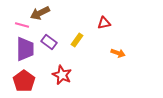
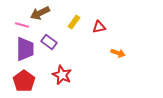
red triangle: moved 5 px left, 4 px down
yellow rectangle: moved 3 px left, 18 px up
